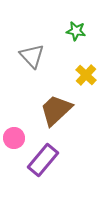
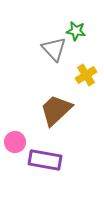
gray triangle: moved 22 px right, 7 px up
yellow cross: rotated 15 degrees clockwise
pink circle: moved 1 px right, 4 px down
purple rectangle: moved 2 px right; rotated 60 degrees clockwise
